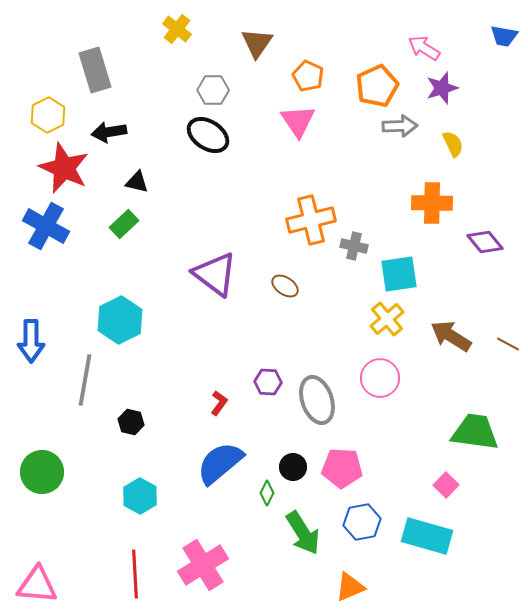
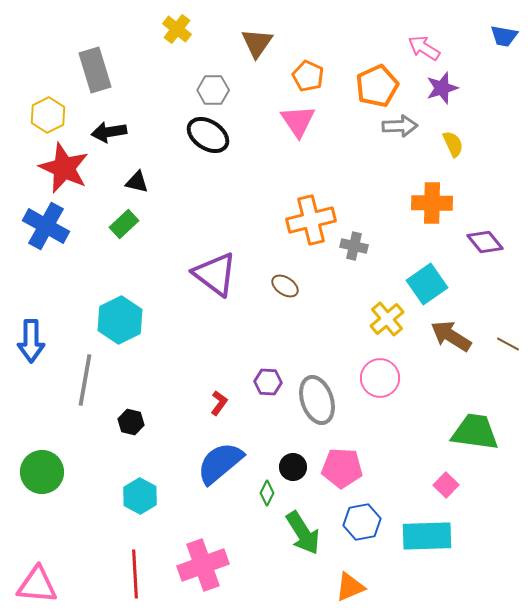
cyan square at (399, 274): moved 28 px right, 10 px down; rotated 27 degrees counterclockwise
cyan rectangle at (427, 536): rotated 18 degrees counterclockwise
pink cross at (203, 565): rotated 12 degrees clockwise
